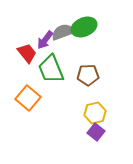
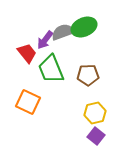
orange square: moved 4 px down; rotated 15 degrees counterclockwise
purple square: moved 4 px down
